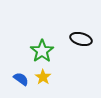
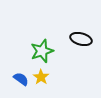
green star: rotated 15 degrees clockwise
yellow star: moved 2 px left
